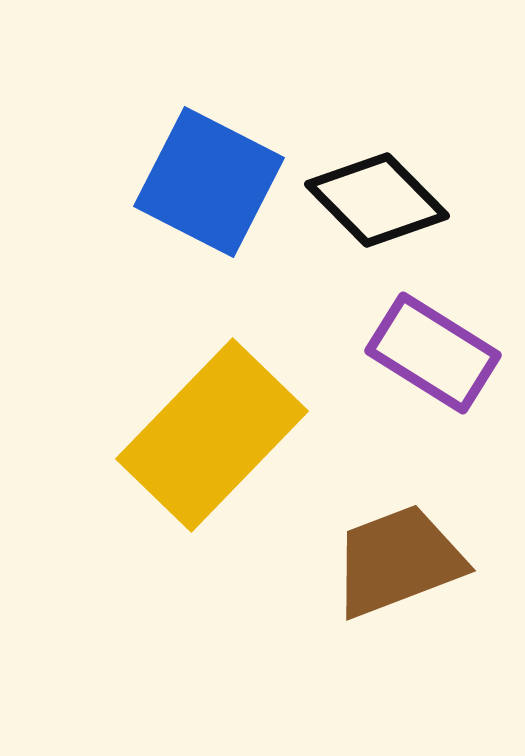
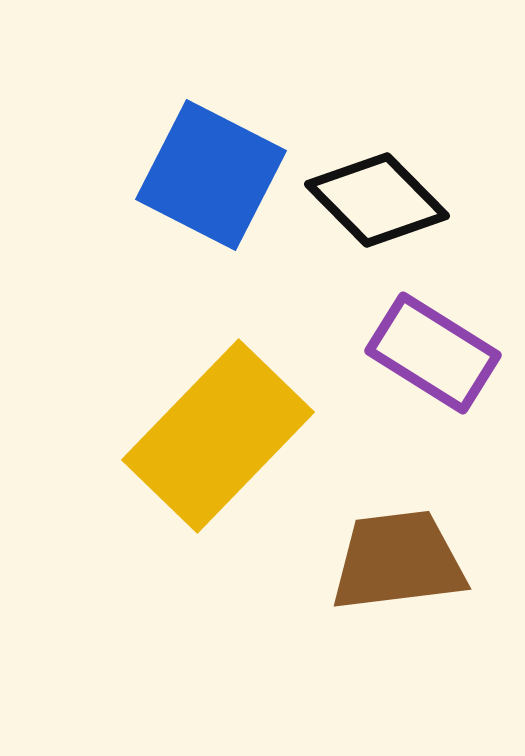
blue square: moved 2 px right, 7 px up
yellow rectangle: moved 6 px right, 1 px down
brown trapezoid: rotated 14 degrees clockwise
